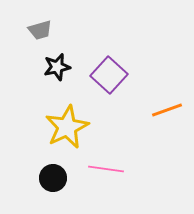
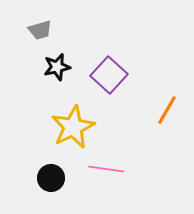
orange line: rotated 40 degrees counterclockwise
yellow star: moved 6 px right
black circle: moved 2 px left
